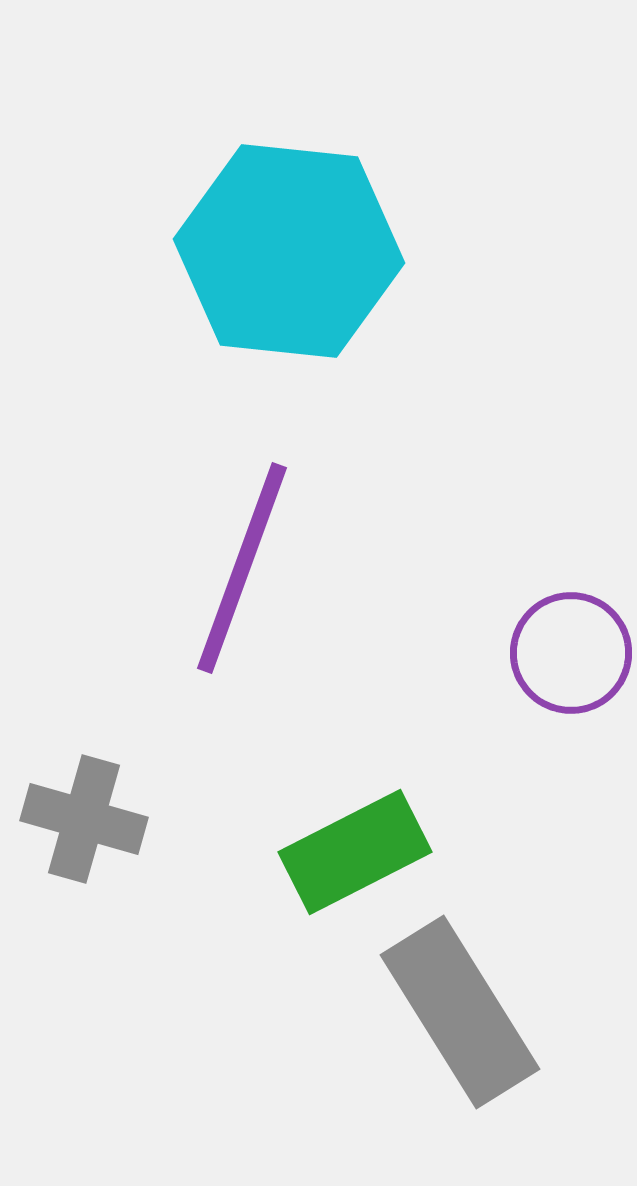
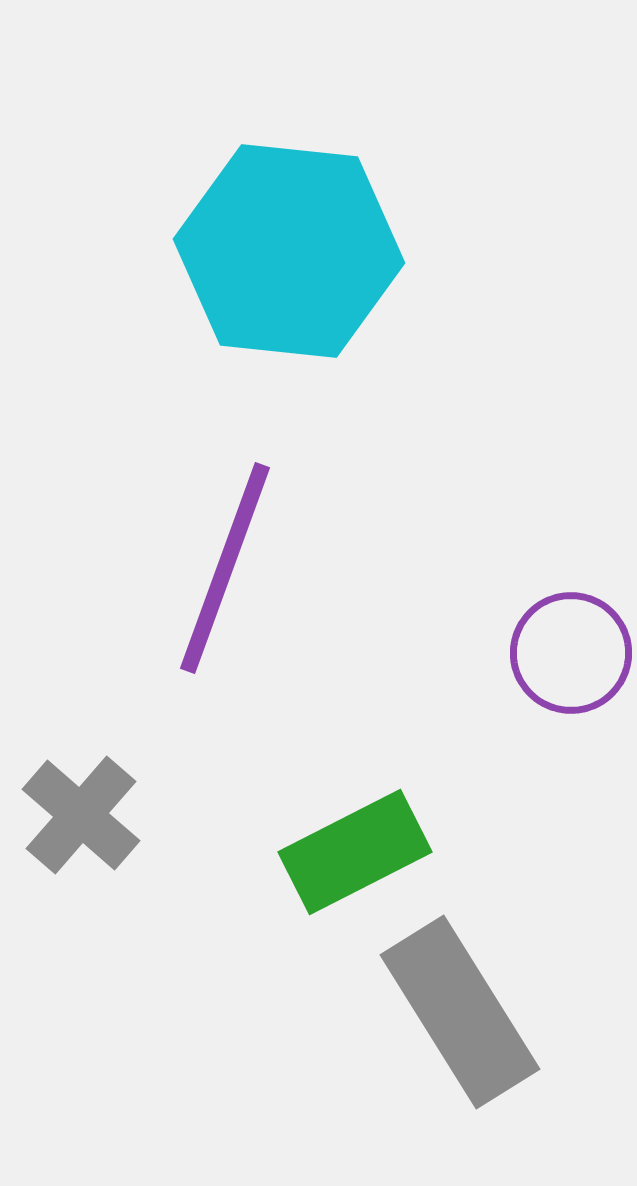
purple line: moved 17 px left
gray cross: moved 3 px left, 4 px up; rotated 25 degrees clockwise
